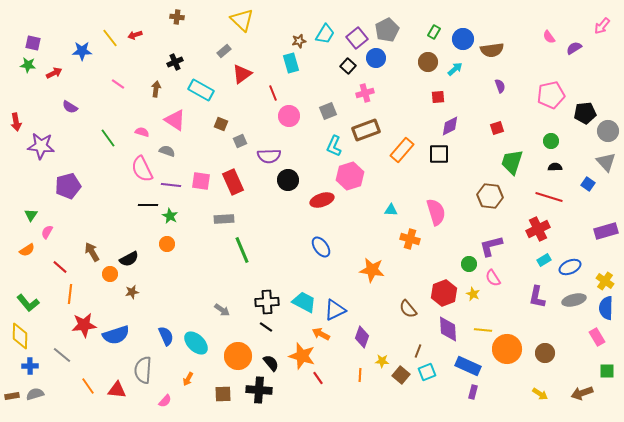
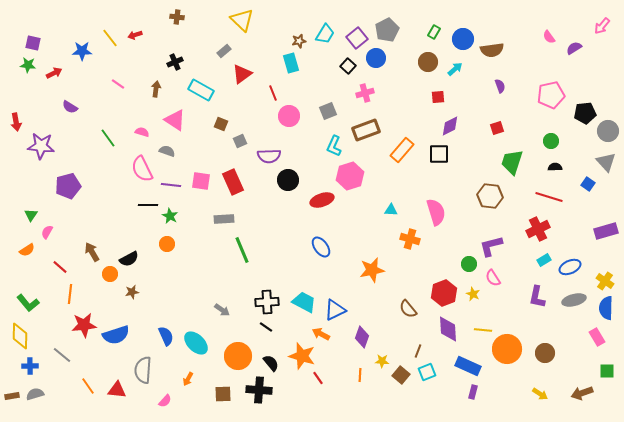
orange star at (372, 270): rotated 20 degrees counterclockwise
